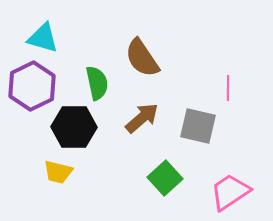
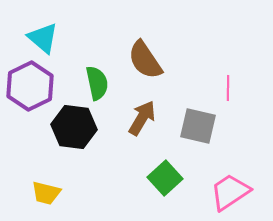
cyan triangle: rotated 24 degrees clockwise
brown semicircle: moved 3 px right, 2 px down
purple hexagon: moved 2 px left
brown arrow: rotated 18 degrees counterclockwise
black hexagon: rotated 6 degrees clockwise
yellow trapezoid: moved 12 px left, 21 px down
